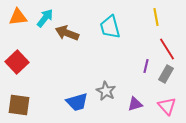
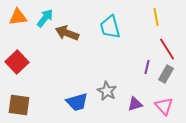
purple line: moved 1 px right, 1 px down
gray star: moved 1 px right
pink triangle: moved 3 px left
